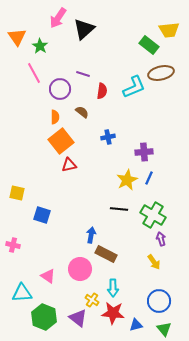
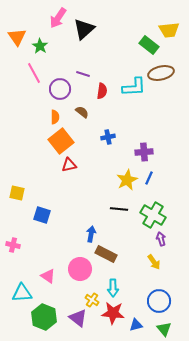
cyan L-shape: rotated 20 degrees clockwise
blue arrow: moved 1 px up
